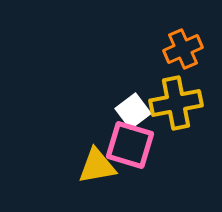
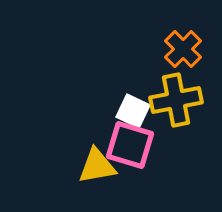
orange cross: rotated 21 degrees counterclockwise
yellow cross: moved 3 px up
white square: rotated 28 degrees counterclockwise
